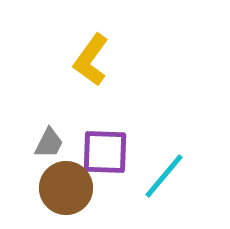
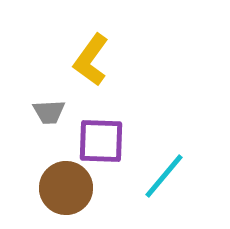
gray trapezoid: moved 31 px up; rotated 60 degrees clockwise
purple square: moved 4 px left, 11 px up
